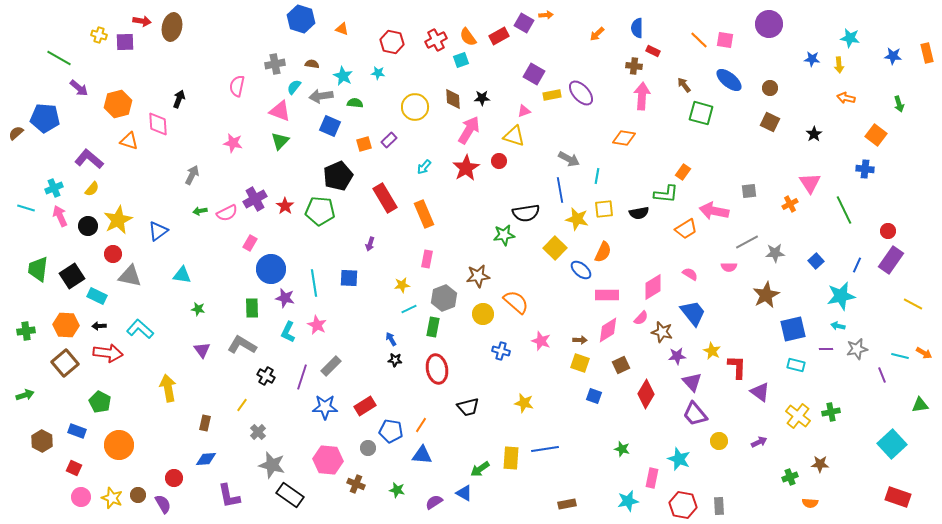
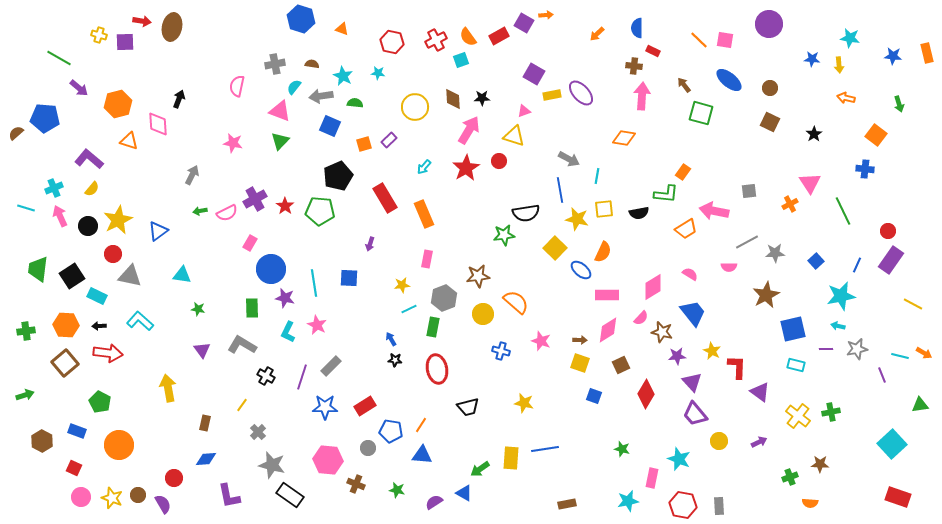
green line at (844, 210): moved 1 px left, 1 px down
cyan L-shape at (140, 329): moved 8 px up
